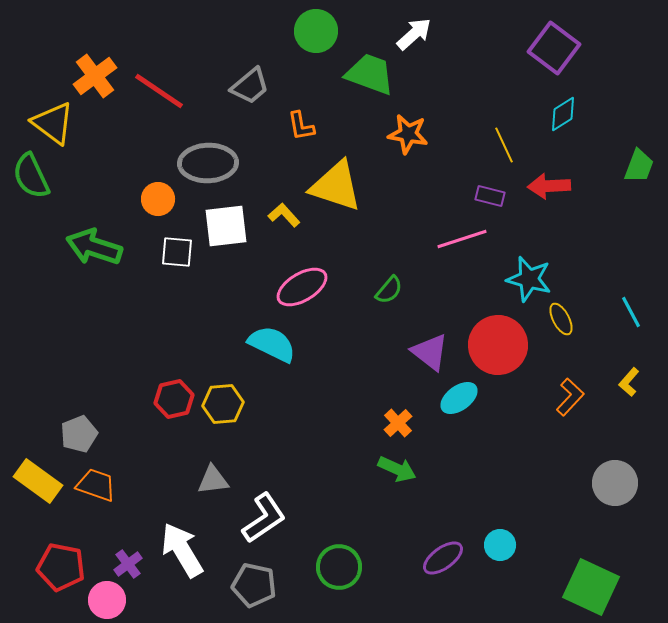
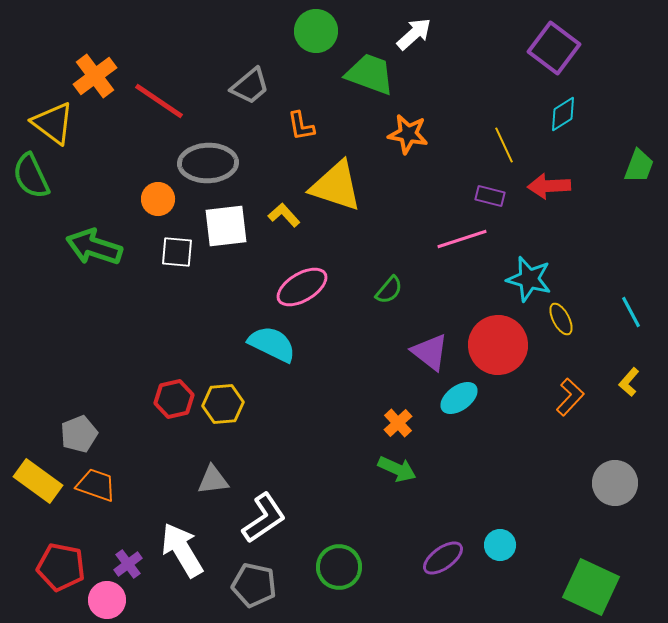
red line at (159, 91): moved 10 px down
